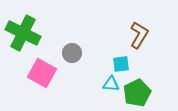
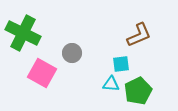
brown L-shape: rotated 36 degrees clockwise
green pentagon: moved 1 px right, 2 px up
